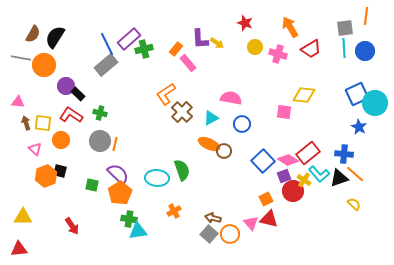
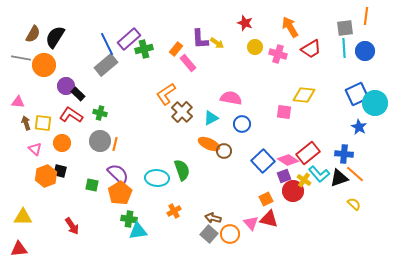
orange circle at (61, 140): moved 1 px right, 3 px down
